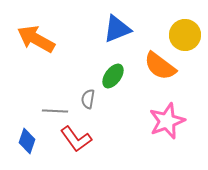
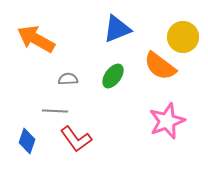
yellow circle: moved 2 px left, 2 px down
gray semicircle: moved 20 px left, 20 px up; rotated 78 degrees clockwise
